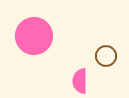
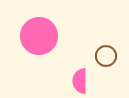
pink circle: moved 5 px right
